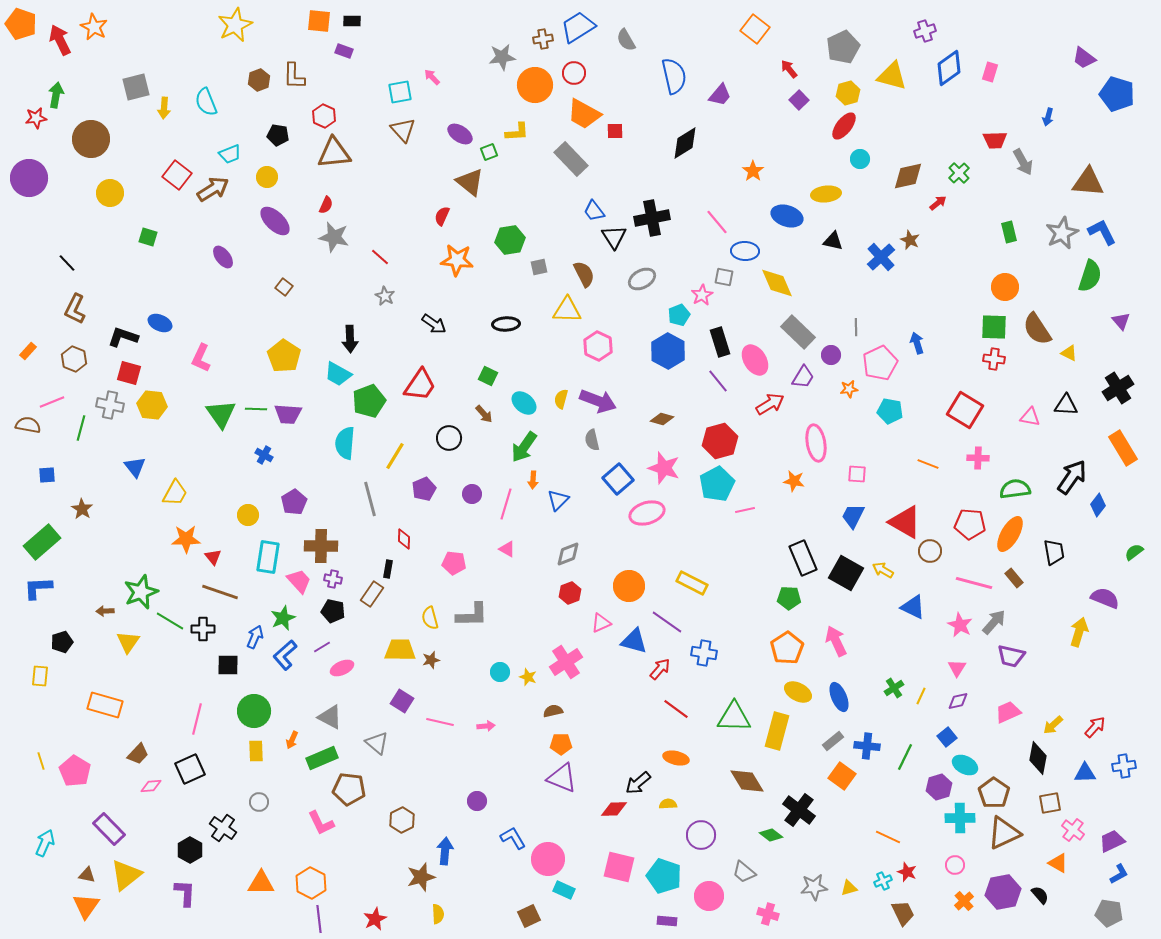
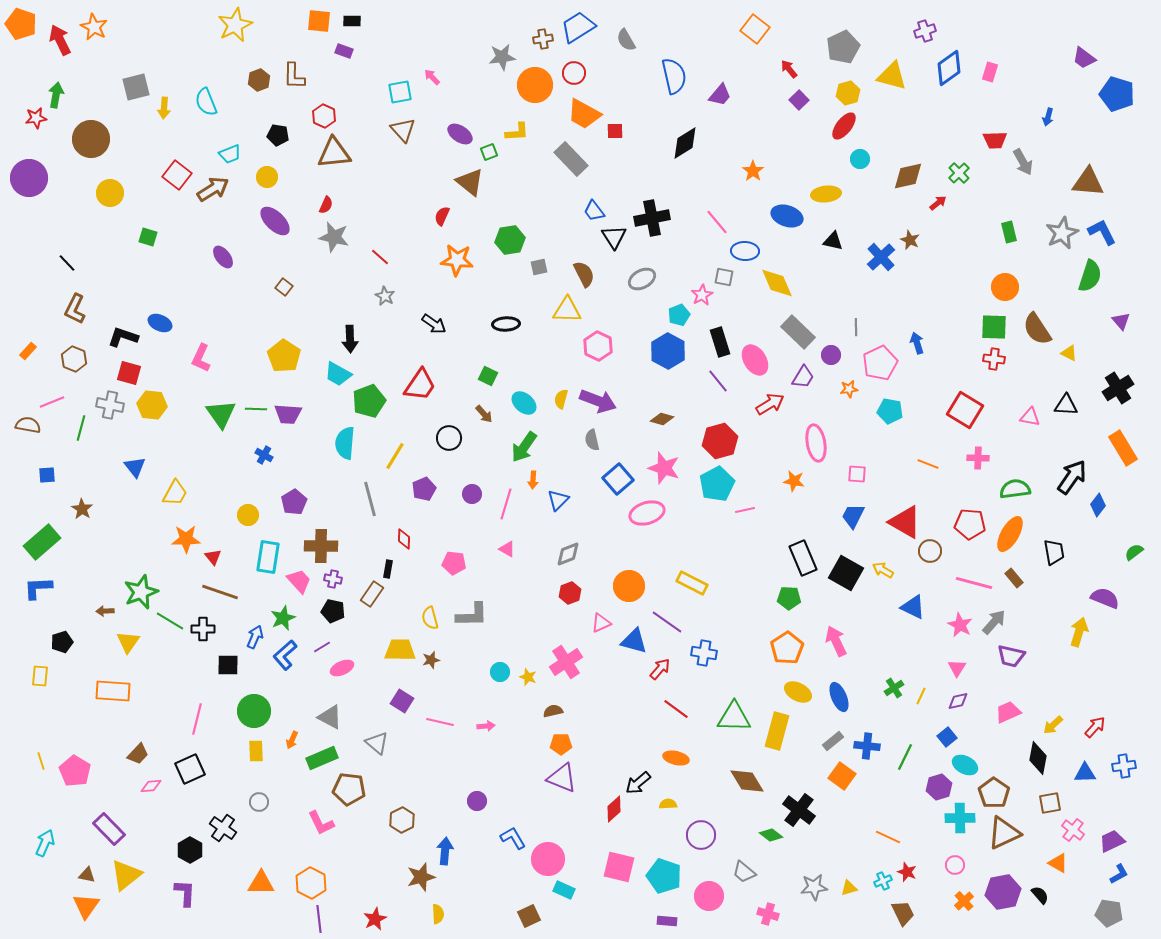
orange rectangle at (105, 705): moved 8 px right, 14 px up; rotated 12 degrees counterclockwise
red diamond at (614, 809): rotated 40 degrees counterclockwise
